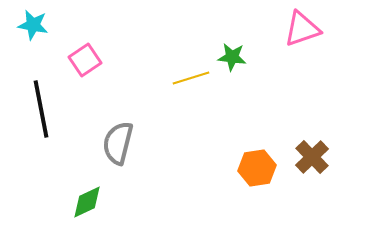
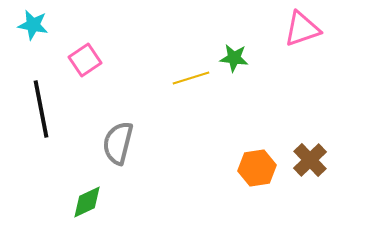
green star: moved 2 px right, 1 px down
brown cross: moved 2 px left, 3 px down
